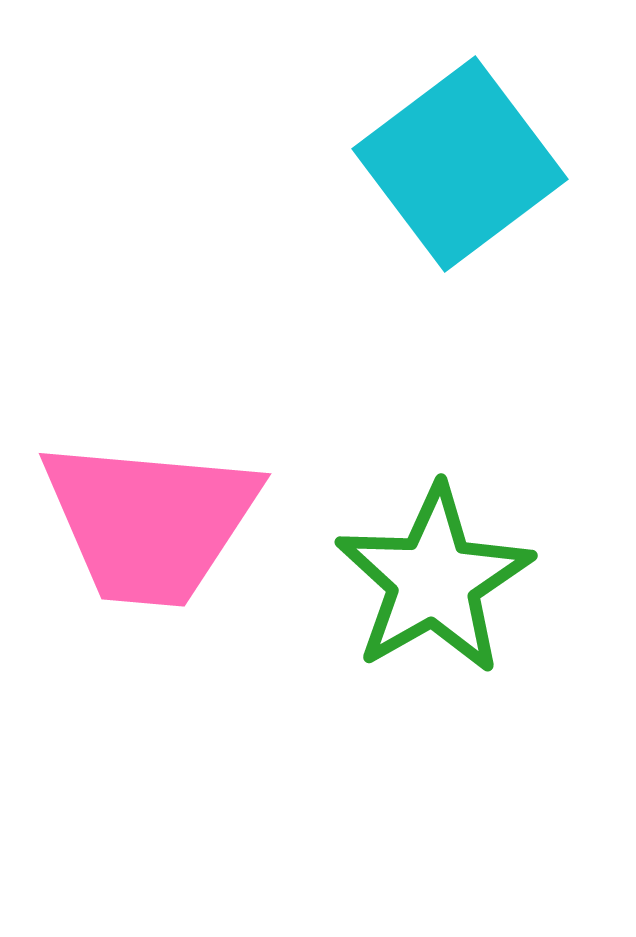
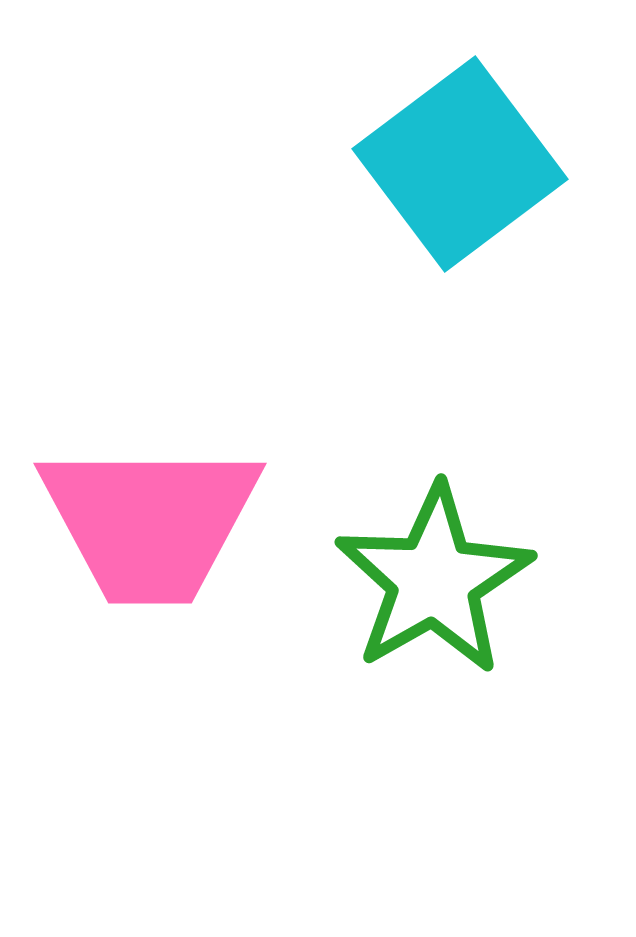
pink trapezoid: rotated 5 degrees counterclockwise
